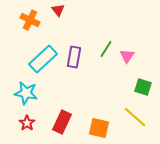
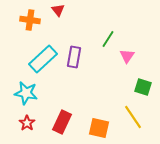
orange cross: rotated 18 degrees counterclockwise
green line: moved 2 px right, 10 px up
yellow line: moved 2 px left; rotated 15 degrees clockwise
